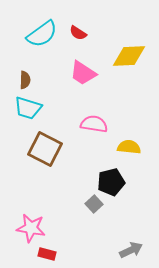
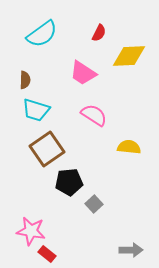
red semicircle: moved 21 px right; rotated 96 degrees counterclockwise
cyan trapezoid: moved 8 px right, 2 px down
pink semicircle: moved 9 px up; rotated 24 degrees clockwise
brown square: moved 2 px right; rotated 28 degrees clockwise
black pentagon: moved 42 px left; rotated 8 degrees clockwise
pink star: moved 3 px down
gray arrow: rotated 25 degrees clockwise
red rectangle: rotated 24 degrees clockwise
